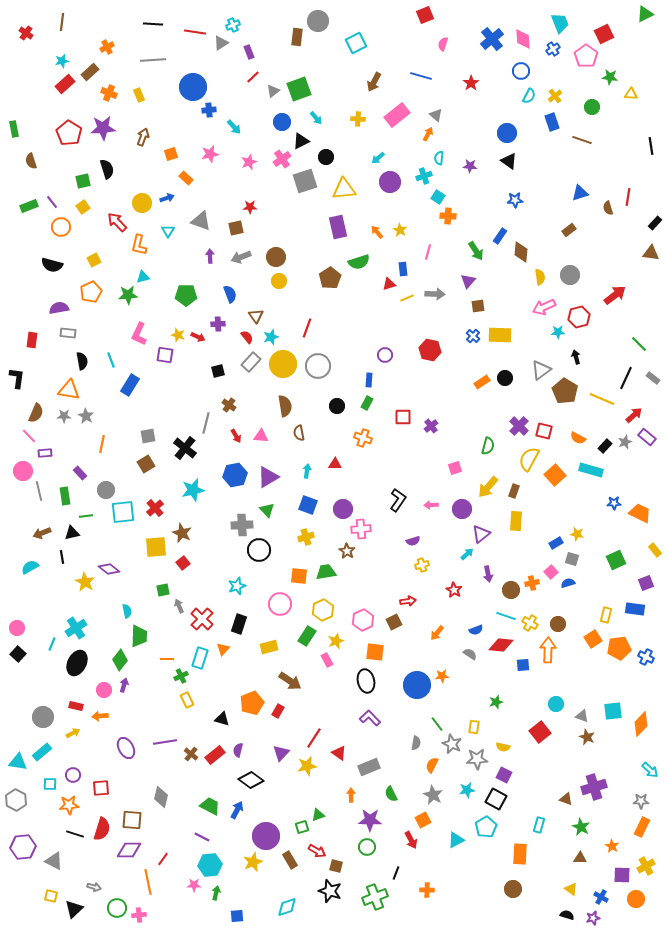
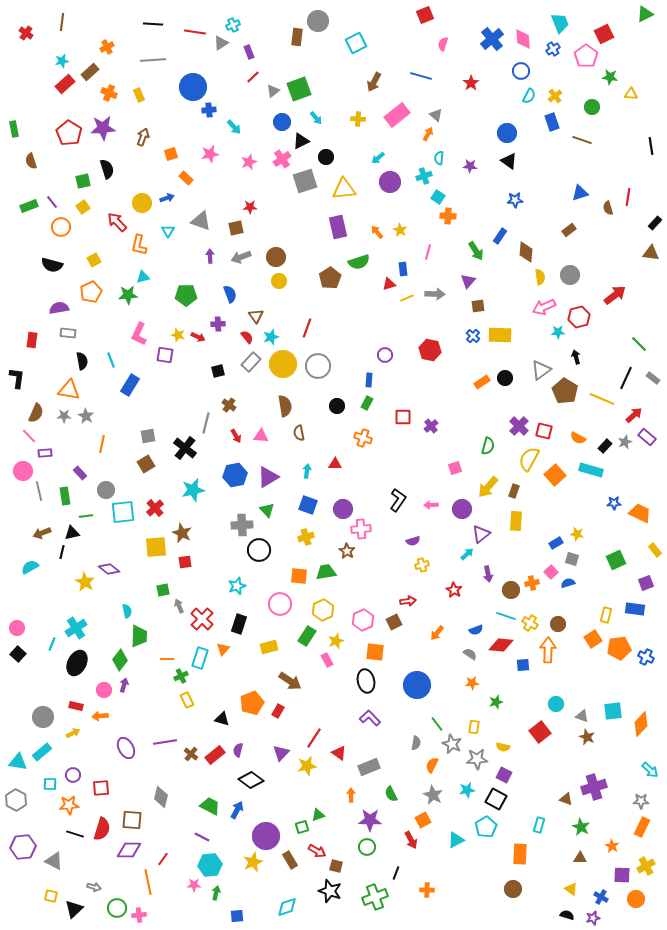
brown diamond at (521, 252): moved 5 px right
black line at (62, 557): moved 5 px up; rotated 24 degrees clockwise
red square at (183, 563): moved 2 px right, 1 px up; rotated 32 degrees clockwise
orange star at (442, 676): moved 30 px right, 7 px down
